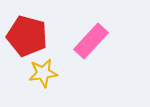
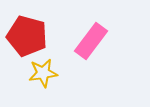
pink rectangle: rotated 6 degrees counterclockwise
